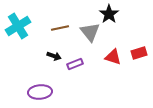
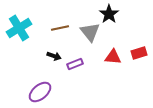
cyan cross: moved 1 px right, 2 px down
red triangle: rotated 12 degrees counterclockwise
purple ellipse: rotated 35 degrees counterclockwise
